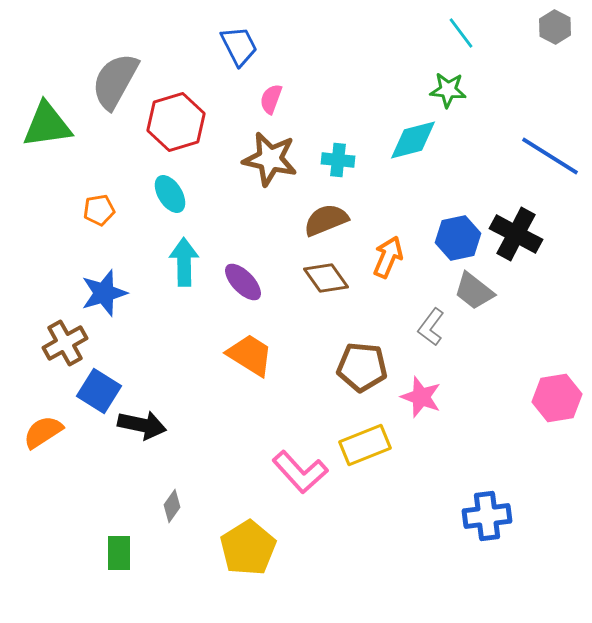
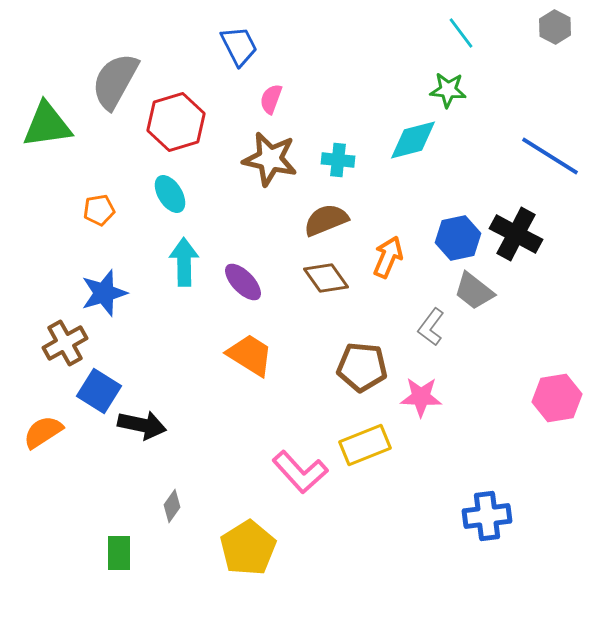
pink star: rotated 18 degrees counterclockwise
